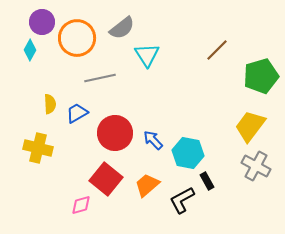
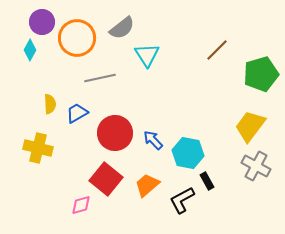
green pentagon: moved 2 px up
